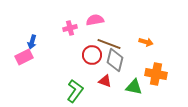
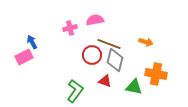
blue arrow: rotated 136 degrees clockwise
